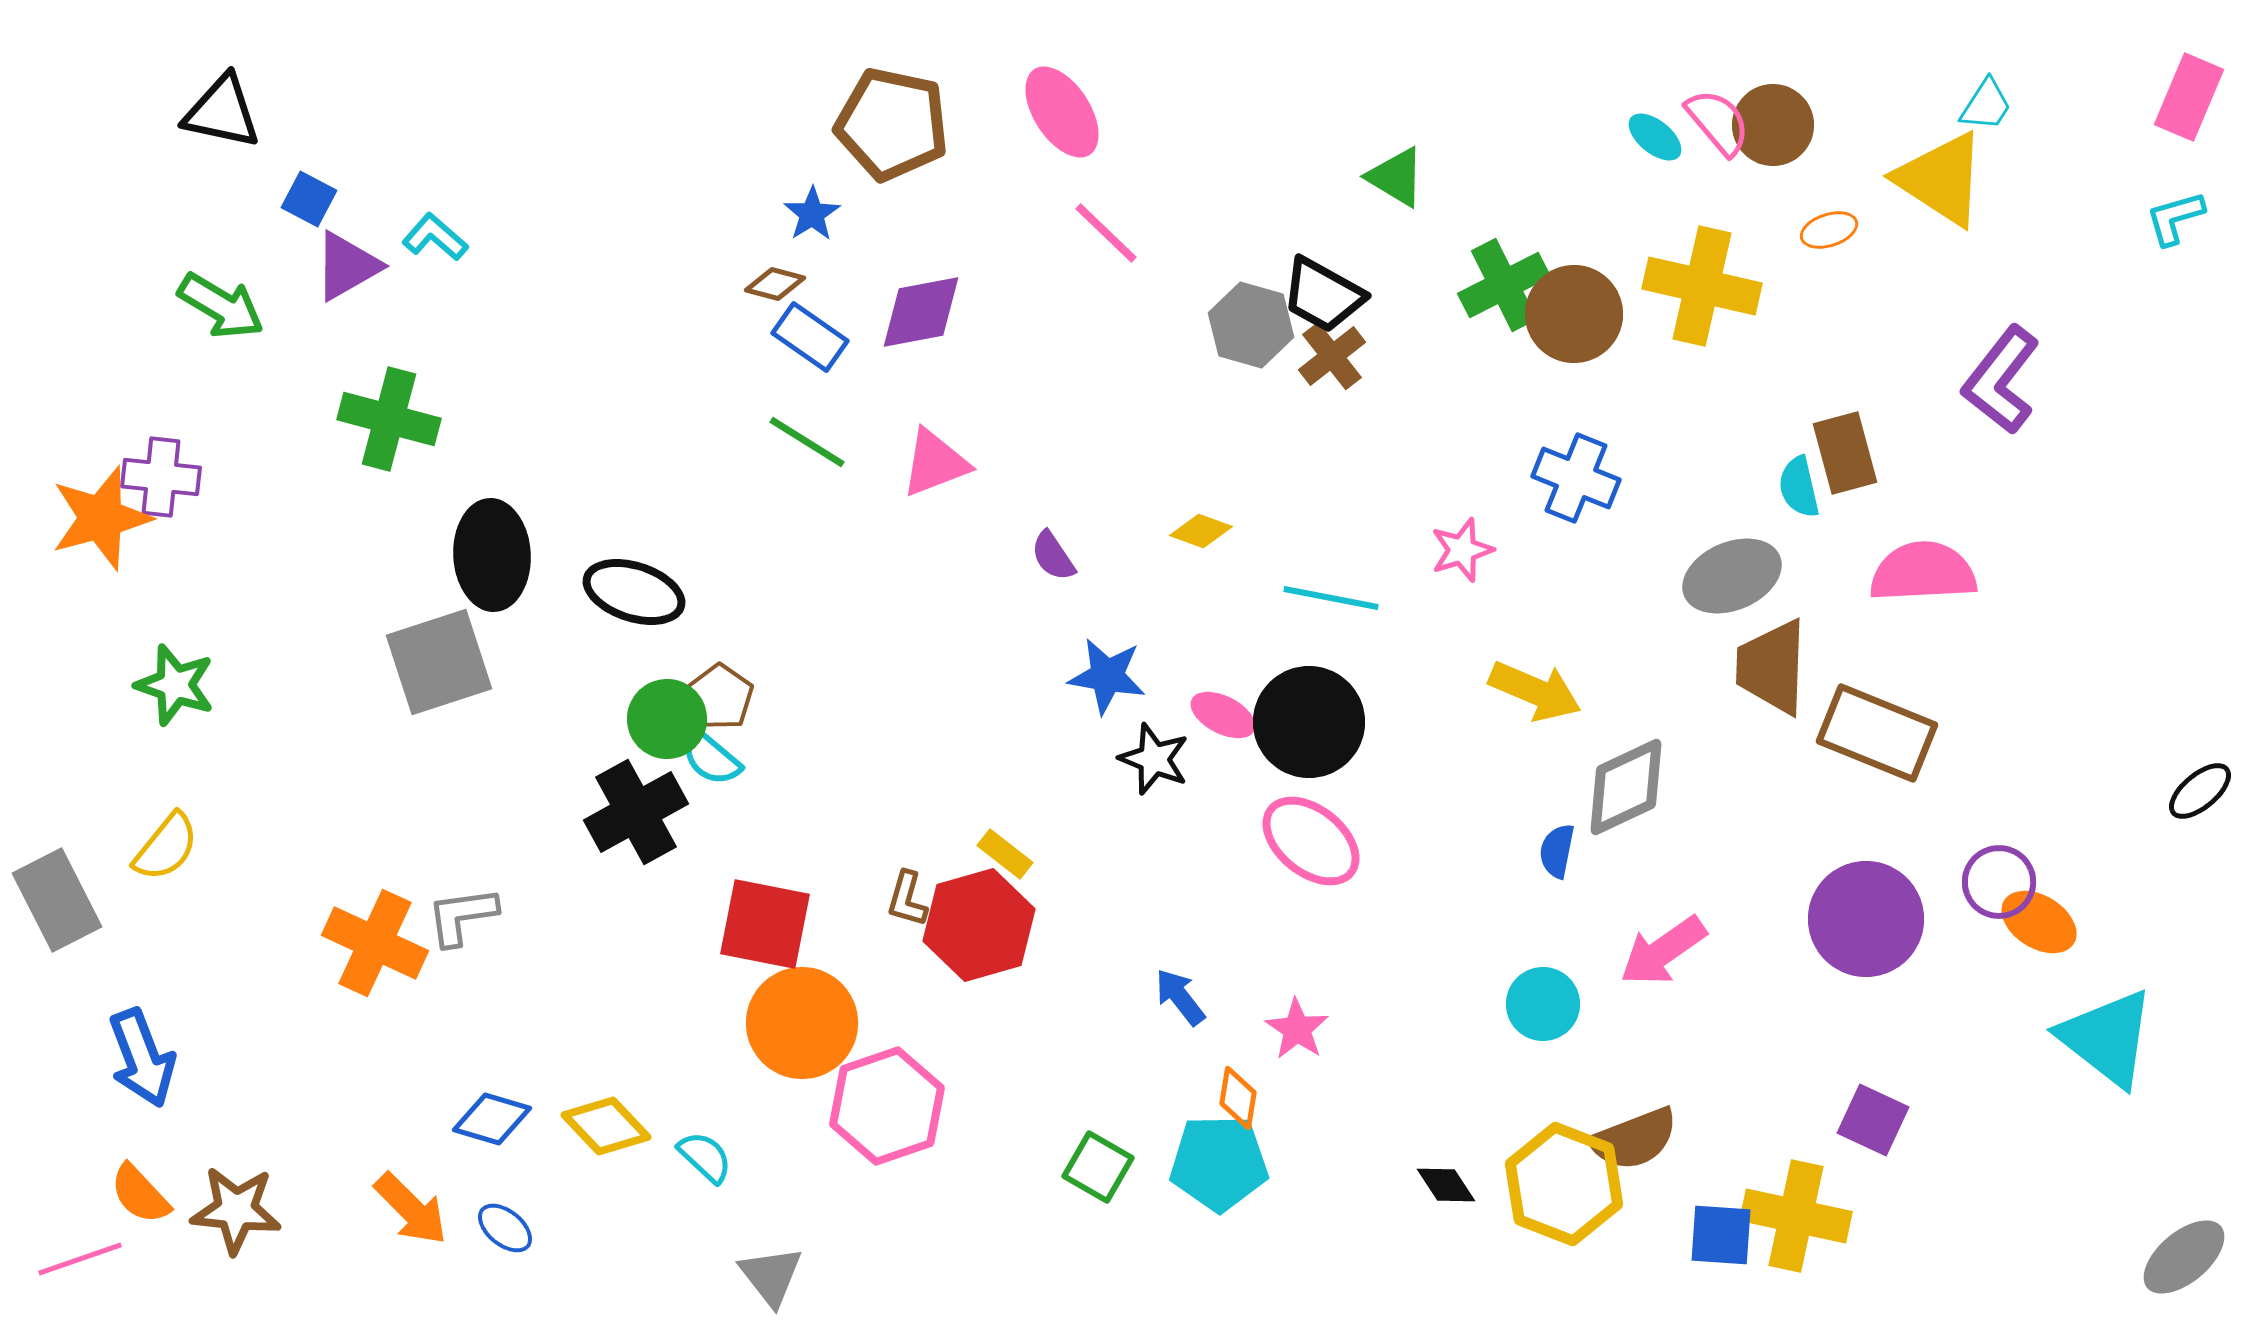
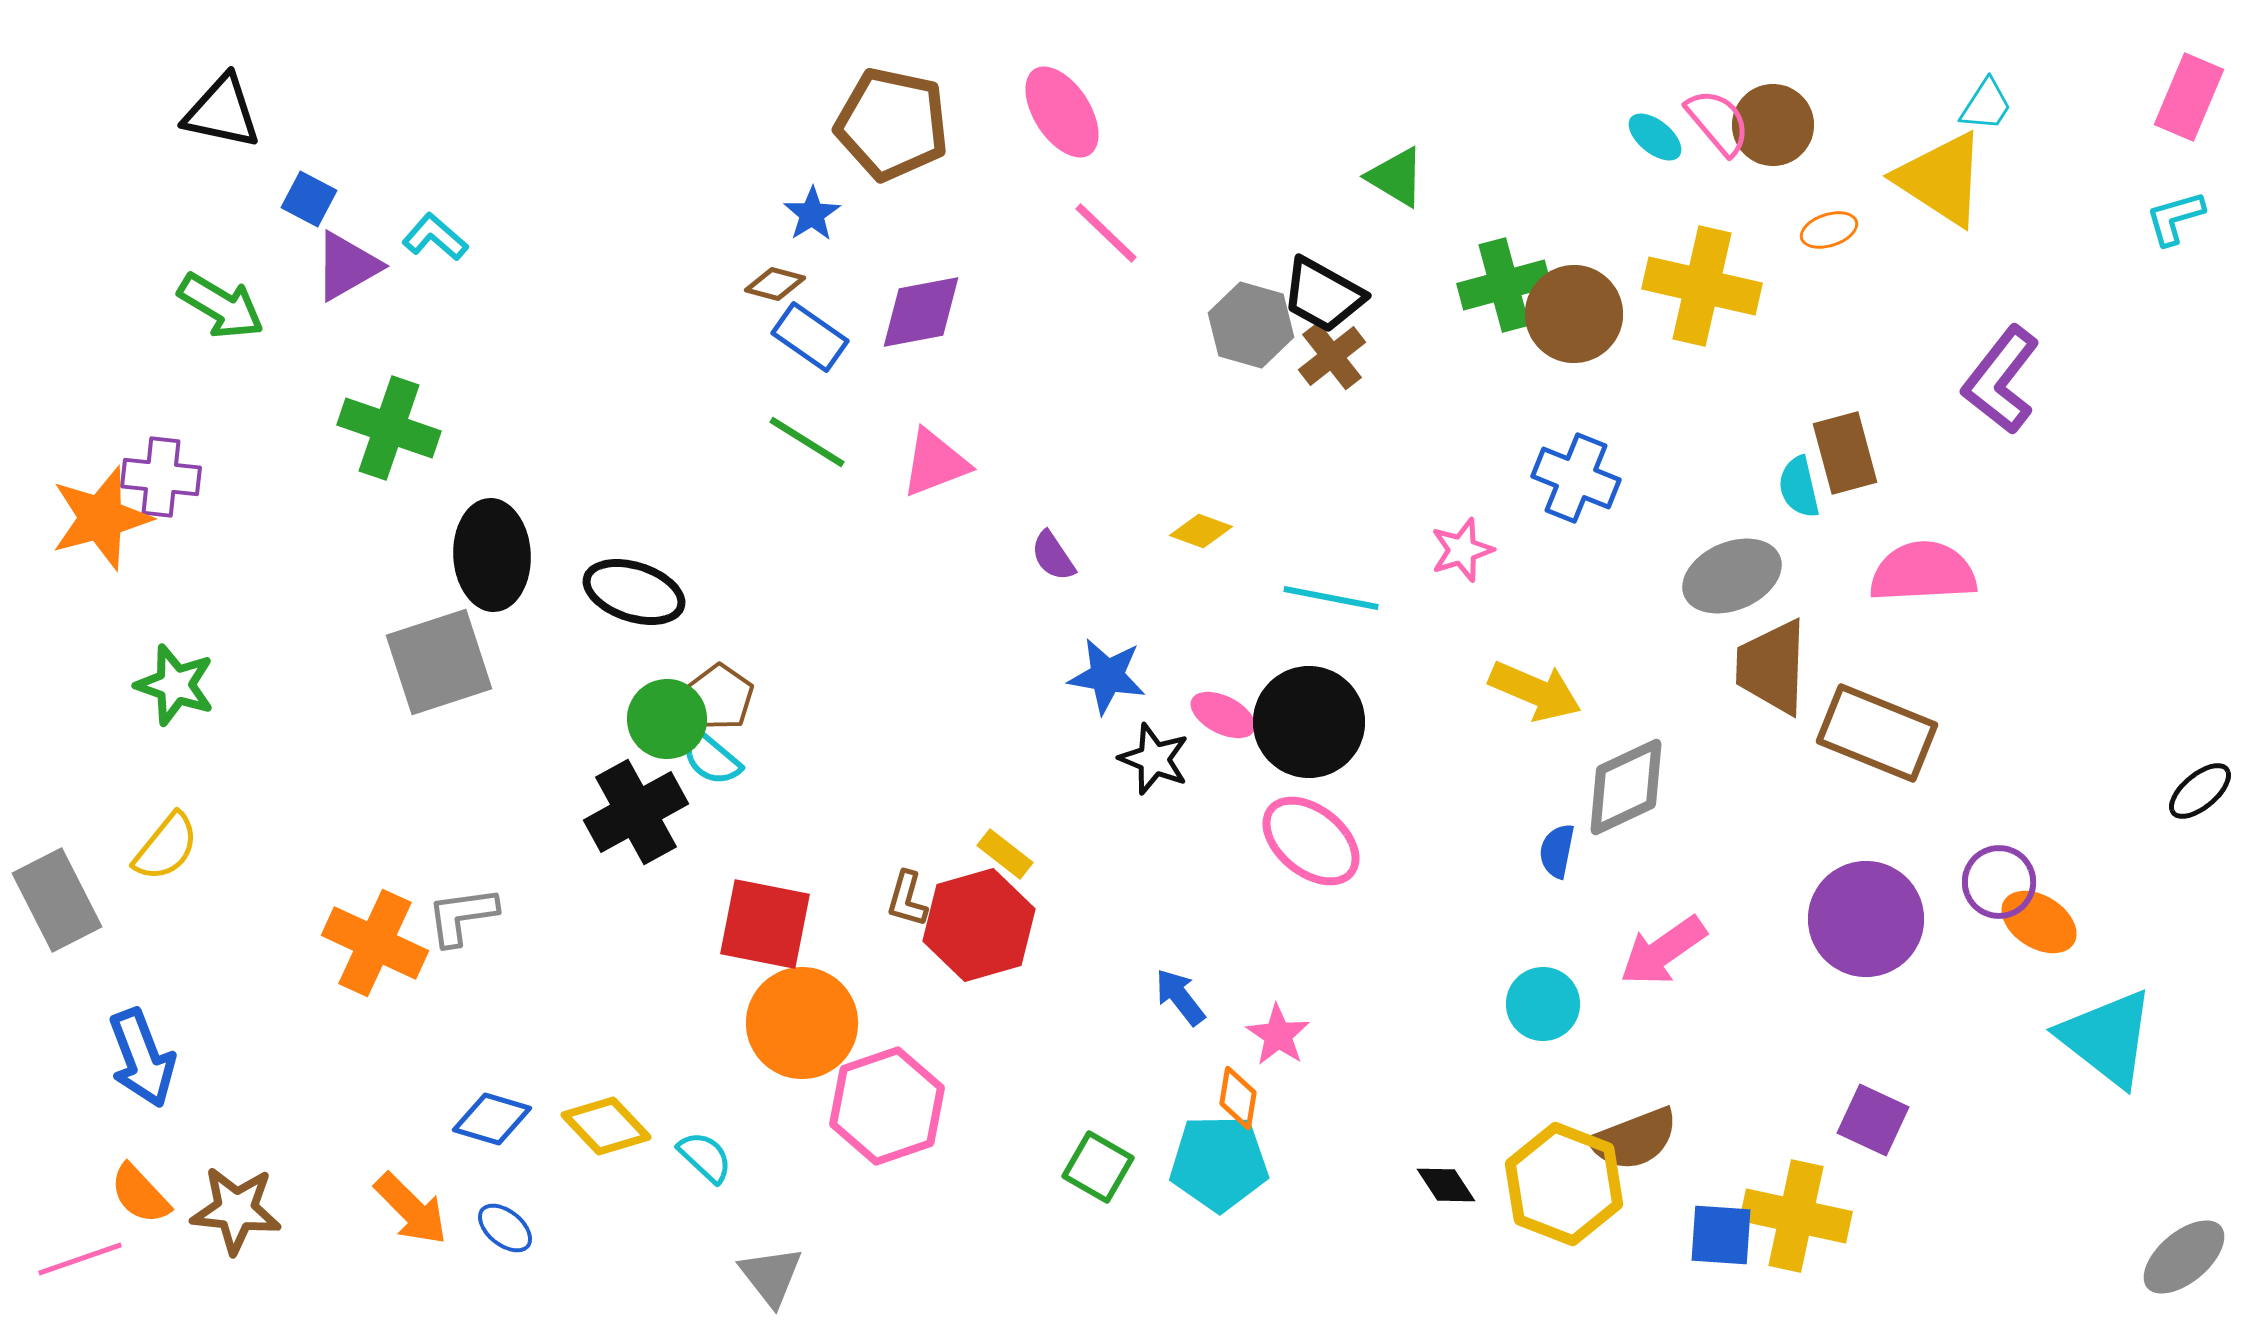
green cross at (1504, 285): rotated 12 degrees clockwise
green cross at (389, 419): moved 9 px down; rotated 4 degrees clockwise
pink star at (1297, 1029): moved 19 px left, 6 px down
